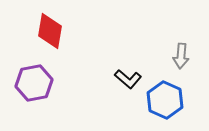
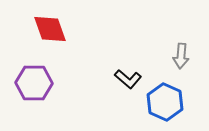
red diamond: moved 2 px up; rotated 30 degrees counterclockwise
purple hexagon: rotated 12 degrees clockwise
blue hexagon: moved 2 px down
